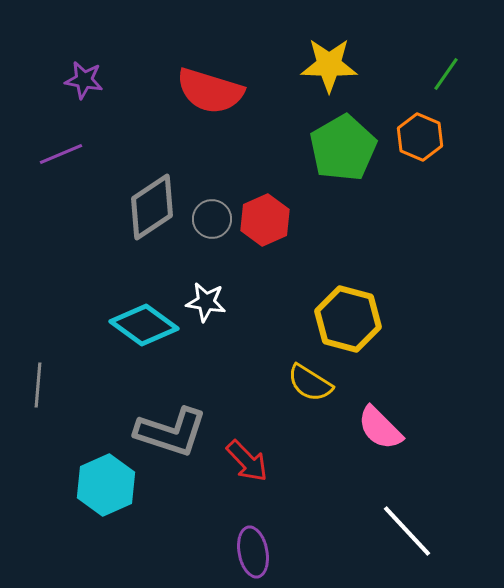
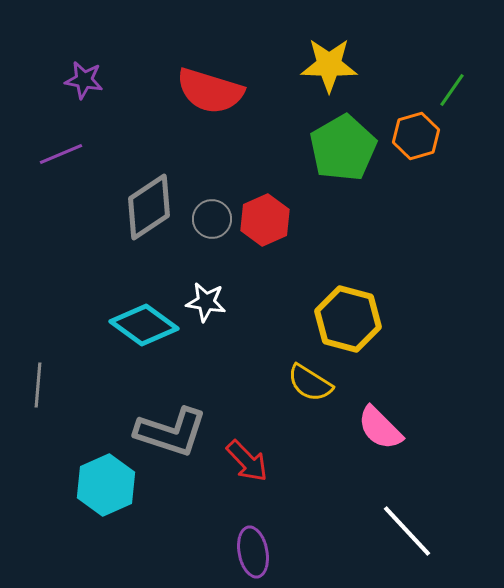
green line: moved 6 px right, 16 px down
orange hexagon: moved 4 px left, 1 px up; rotated 21 degrees clockwise
gray diamond: moved 3 px left
